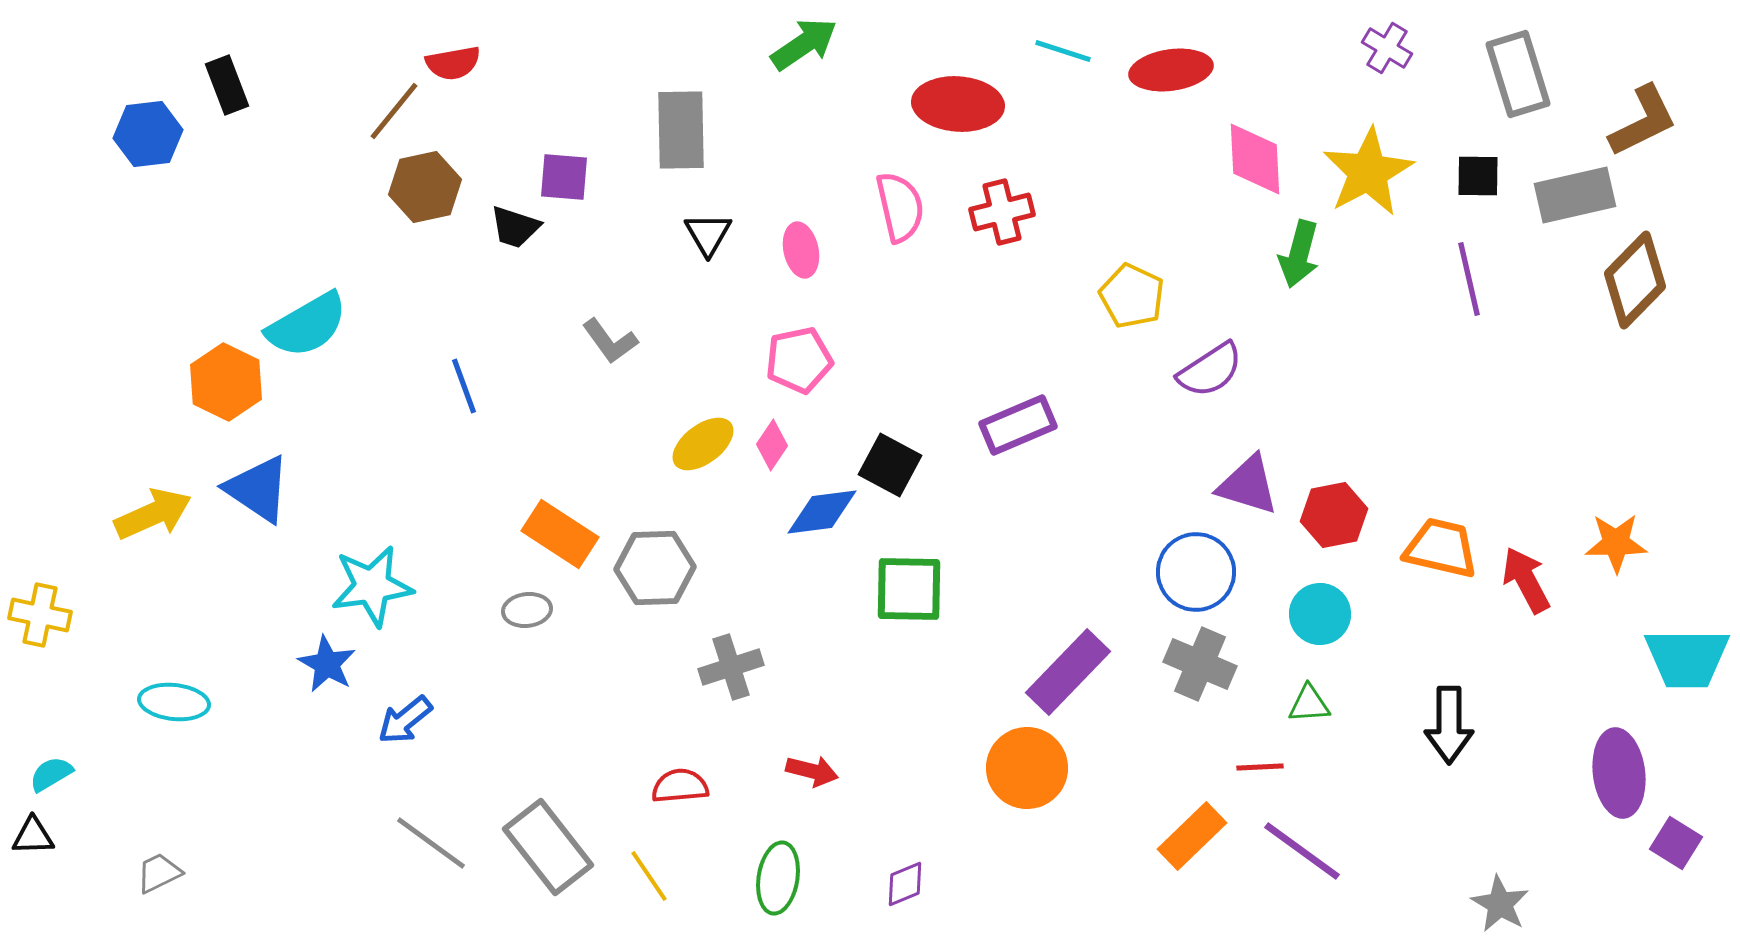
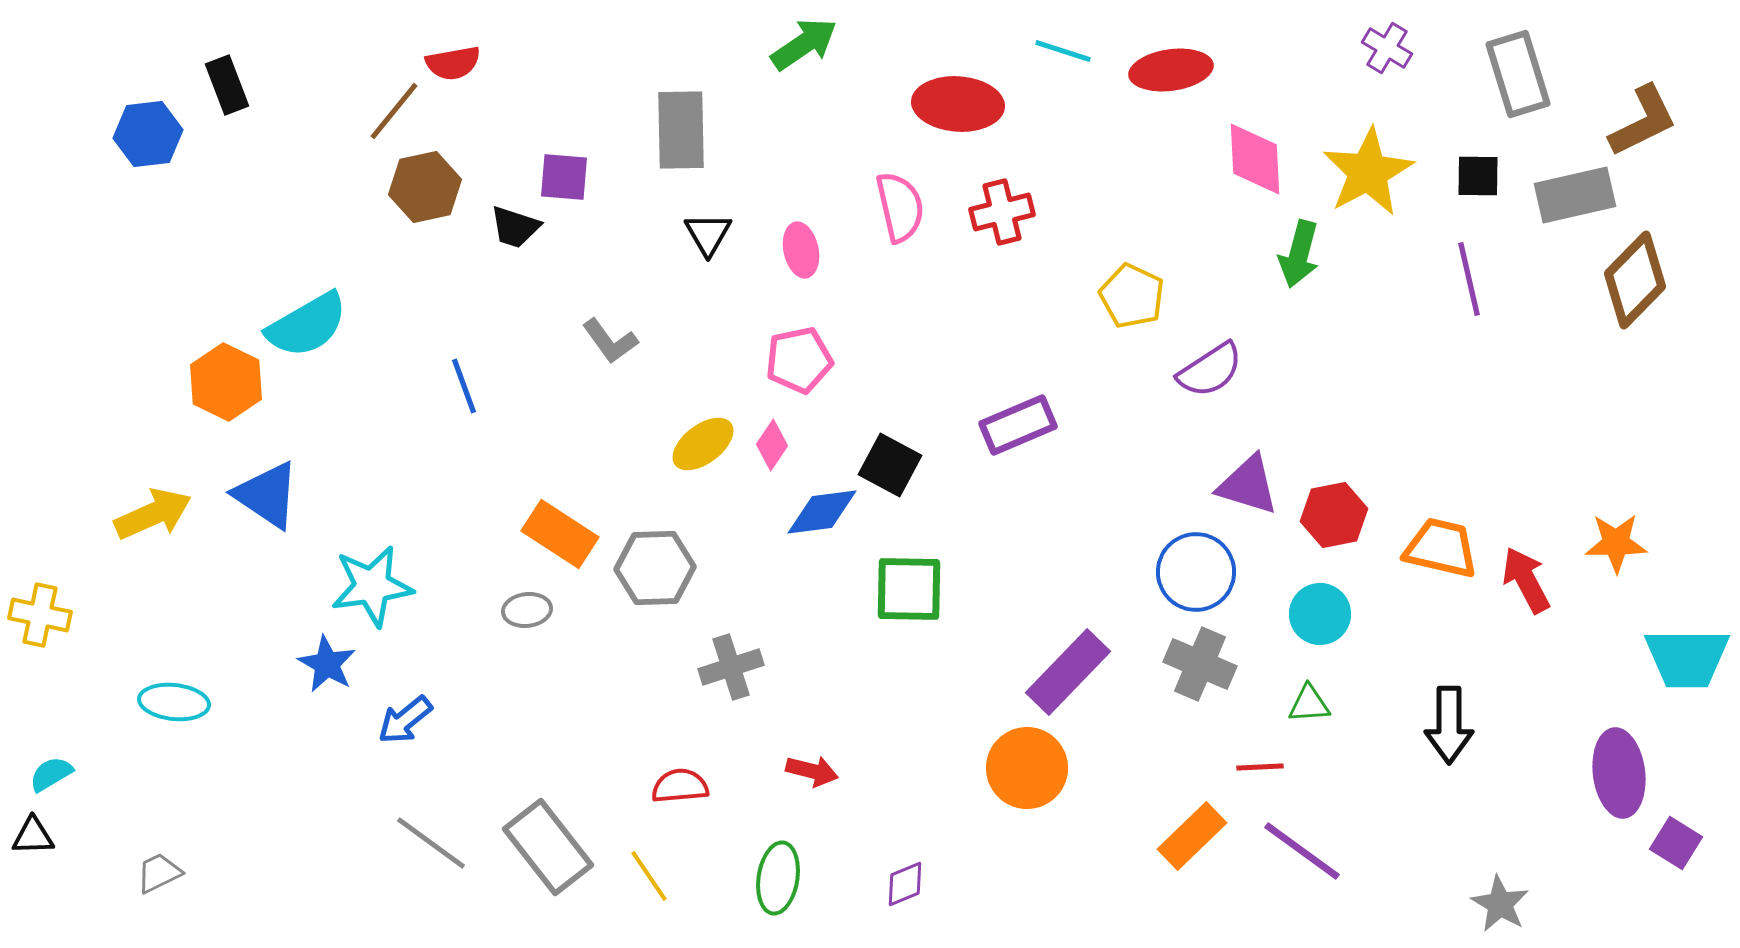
blue triangle at (258, 489): moved 9 px right, 6 px down
